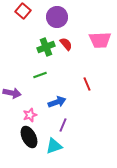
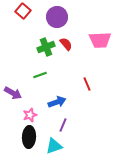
purple arrow: moved 1 px right; rotated 18 degrees clockwise
black ellipse: rotated 30 degrees clockwise
